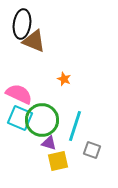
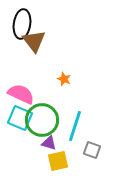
brown triangle: rotated 30 degrees clockwise
pink semicircle: moved 2 px right
